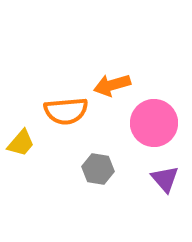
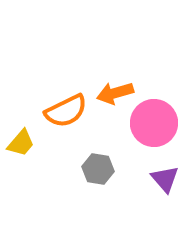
orange arrow: moved 3 px right, 8 px down
orange semicircle: rotated 21 degrees counterclockwise
